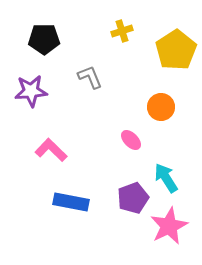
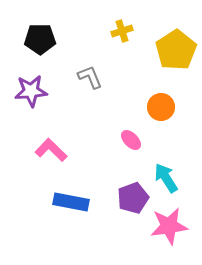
black pentagon: moved 4 px left
pink star: rotated 18 degrees clockwise
